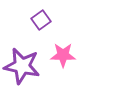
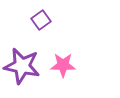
pink star: moved 10 px down
